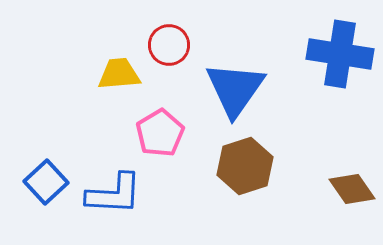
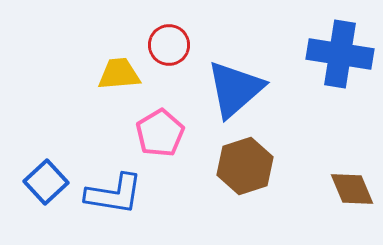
blue triangle: rotated 14 degrees clockwise
brown diamond: rotated 12 degrees clockwise
blue L-shape: rotated 6 degrees clockwise
